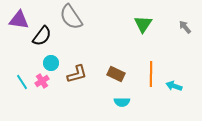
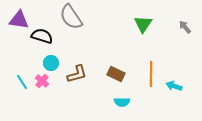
black semicircle: rotated 110 degrees counterclockwise
pink cross: rotated 16 degrees counterclockwise
